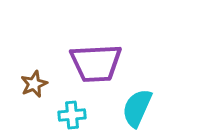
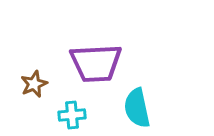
cyan semicircle: rotated 36 degrees counterclockwise
